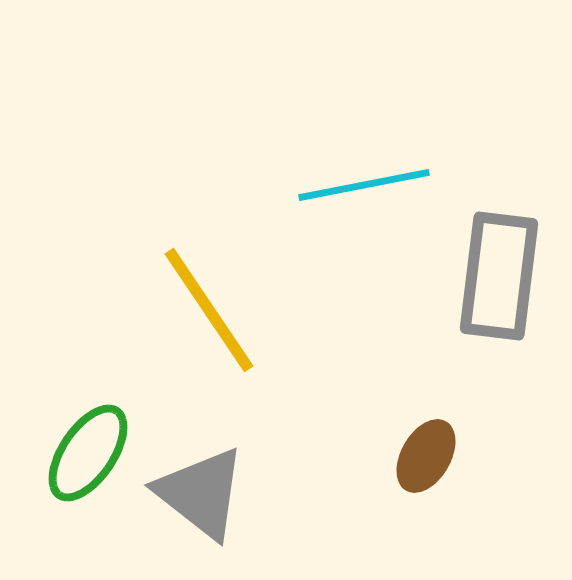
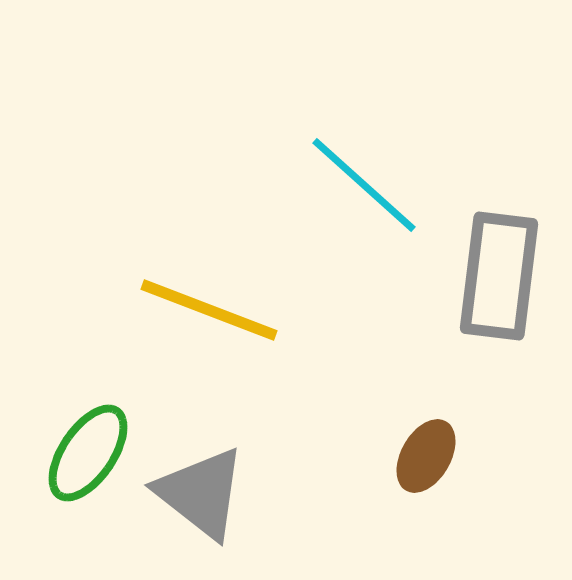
cyan line: rotated 53 degrees clockwise
yellow line: rotated 35 degrees counterclockwise
